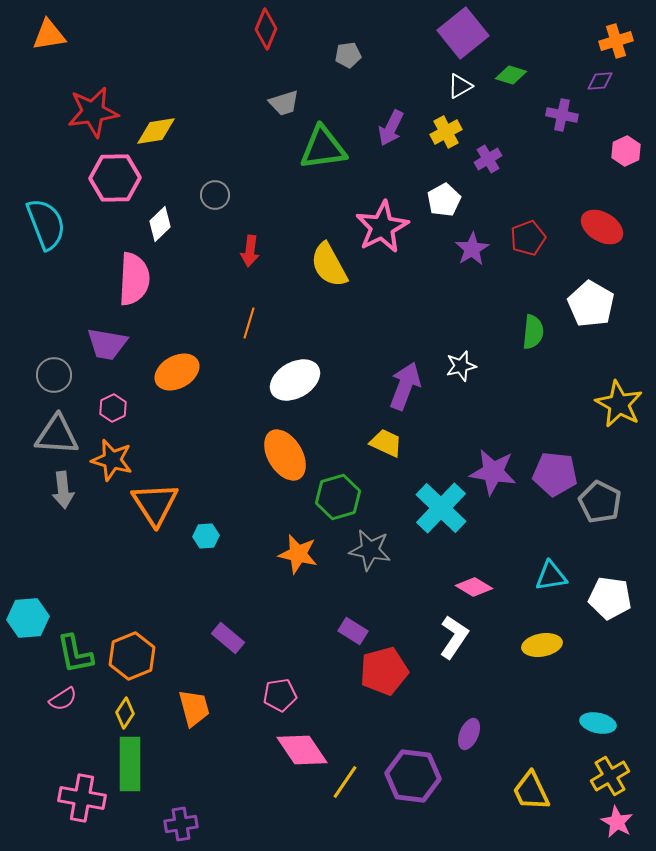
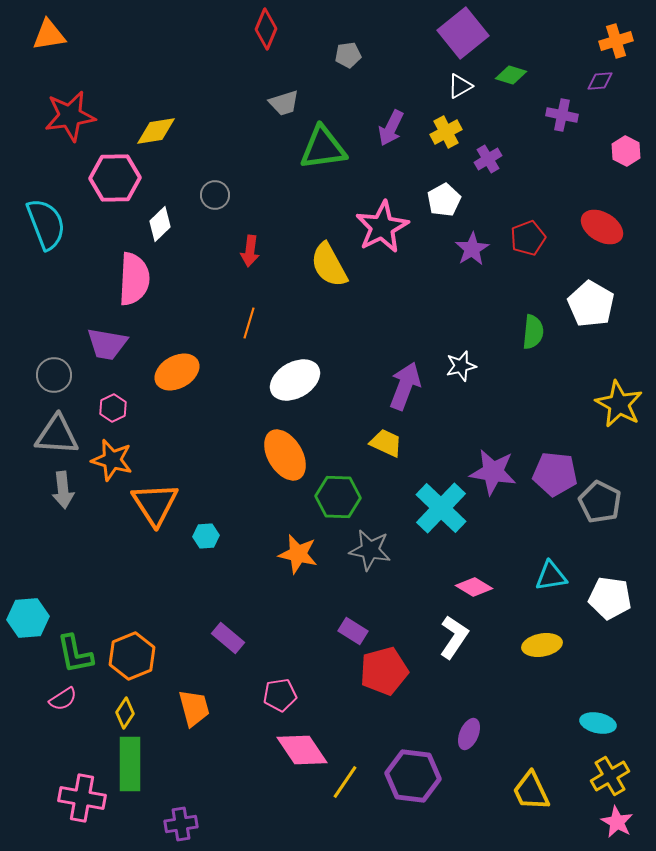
red star at (93, 112): moved 23 px left, 4 px down
pink hexagon at (626, 151): rotated 8 degrees counterclockwise
green hexagon at (338, 497): rotated 18 degrees clockwise
